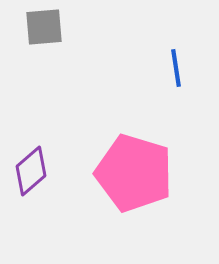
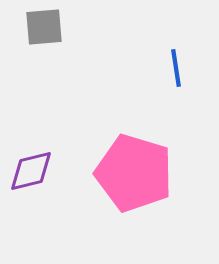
purple diamond: rotated 27 degrees clockwise
